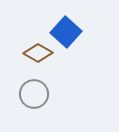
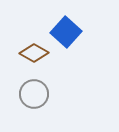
brown diamond: moved 4 px left
